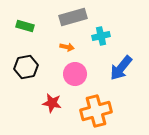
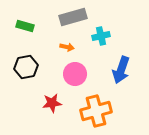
blue arrow: moved 2 px down; rotated 20 degrees counterclockwise
red star: rotated 18 degrees counterclockwise
